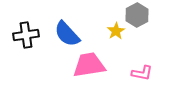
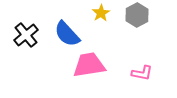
yellow star: moved 15 px left, 18 px up
black cross: rotated 30 degrees counterclockwise
